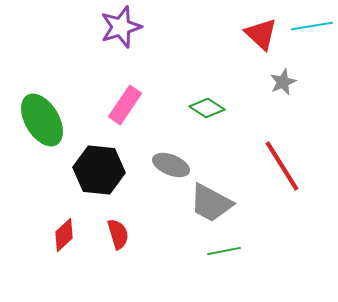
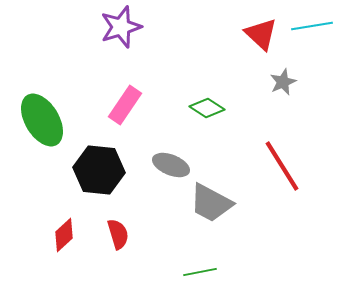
green line: moved 24 px left, 21 px down
